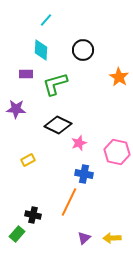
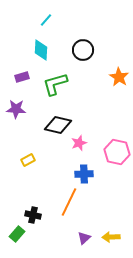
purple rectangle: moved 4 px left, 3 px down; rotated 16 degrees counterclockwise
black diamond: rotated 12 degrees counterclockwise
blue cross: rotated 12 degrees counterclockwise
yellow arrow: moved 1 px left, 1 px up
